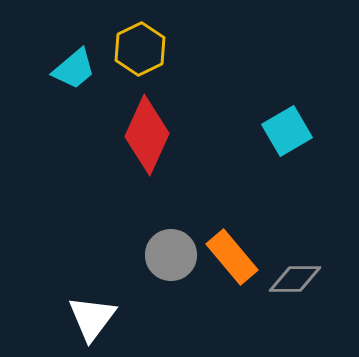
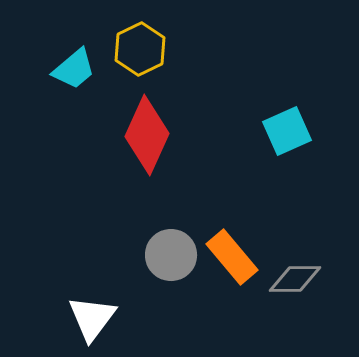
cyan square: rotated 6 degrees clockwise
